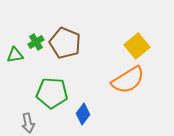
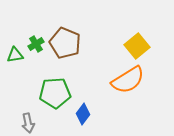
green cross: moved 2 px down
green pentagon: moved 3 px right; rotated 8 degrees counterclockwise
